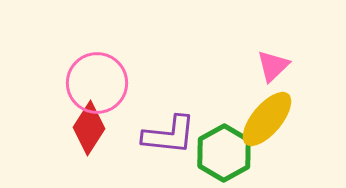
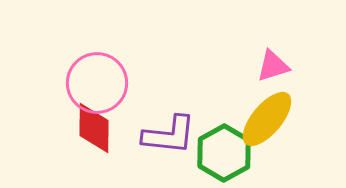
pink triangle: rotated 27 degrees clockwise
red diamond: moved 5 px right; rotated 32 degrees counterclockwise
